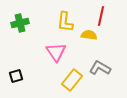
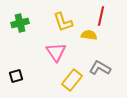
yellow L-shape: moved 2 px left; rotated 25 degrees counterclockwise
